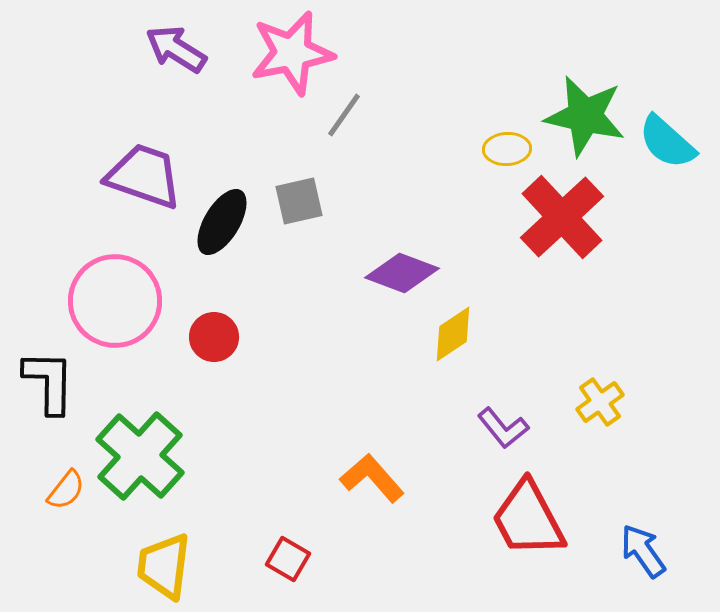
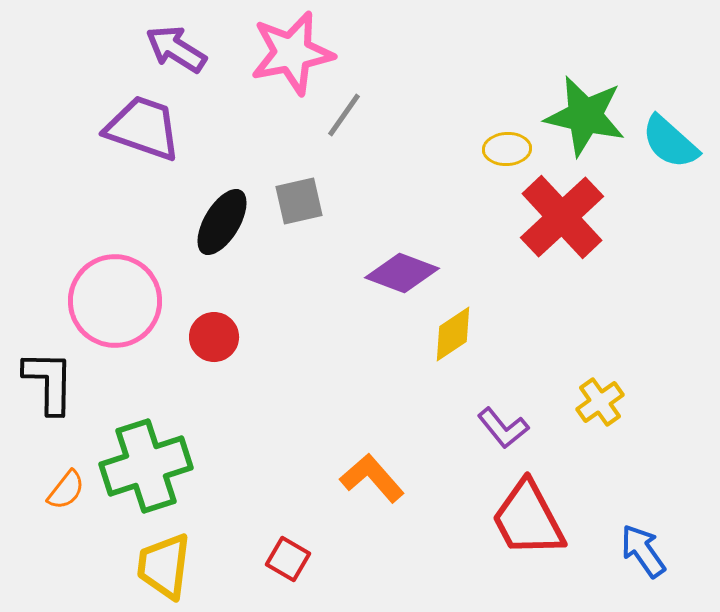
cyan semicircle: moved 3 px right
purple trapezoid: moved 1 px left, 48 px up
green cross: moved 6 px right, 10 px down; rotated 30 degrees clockwise
